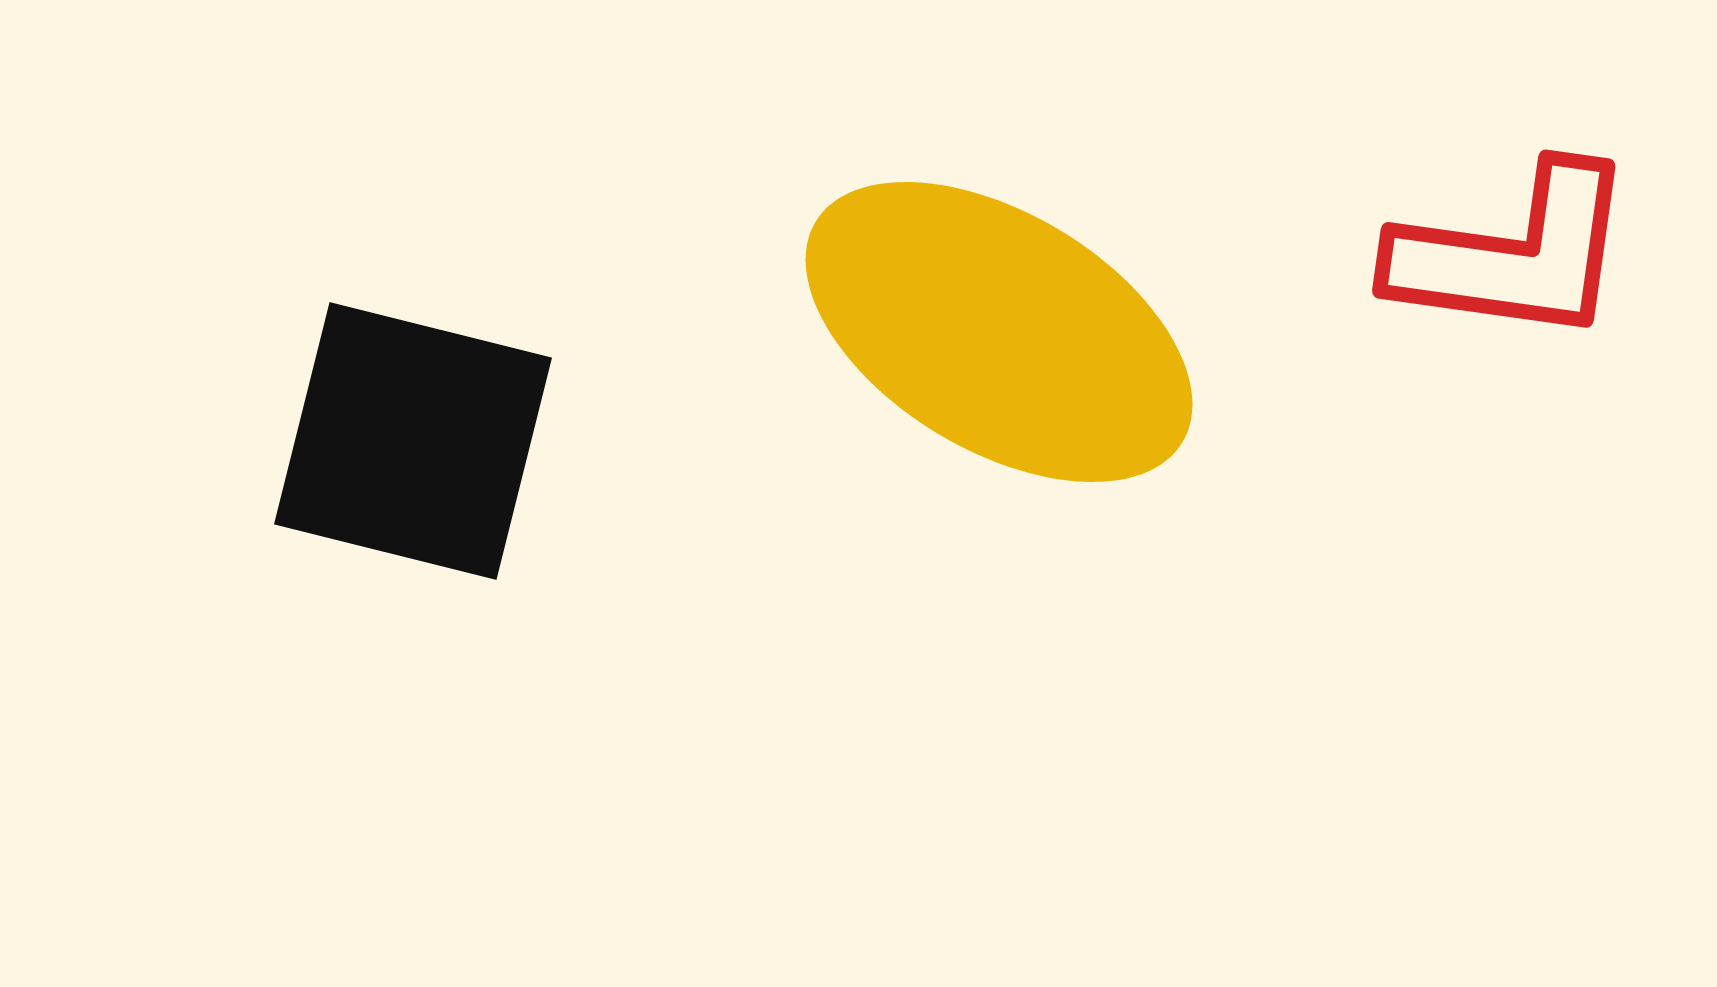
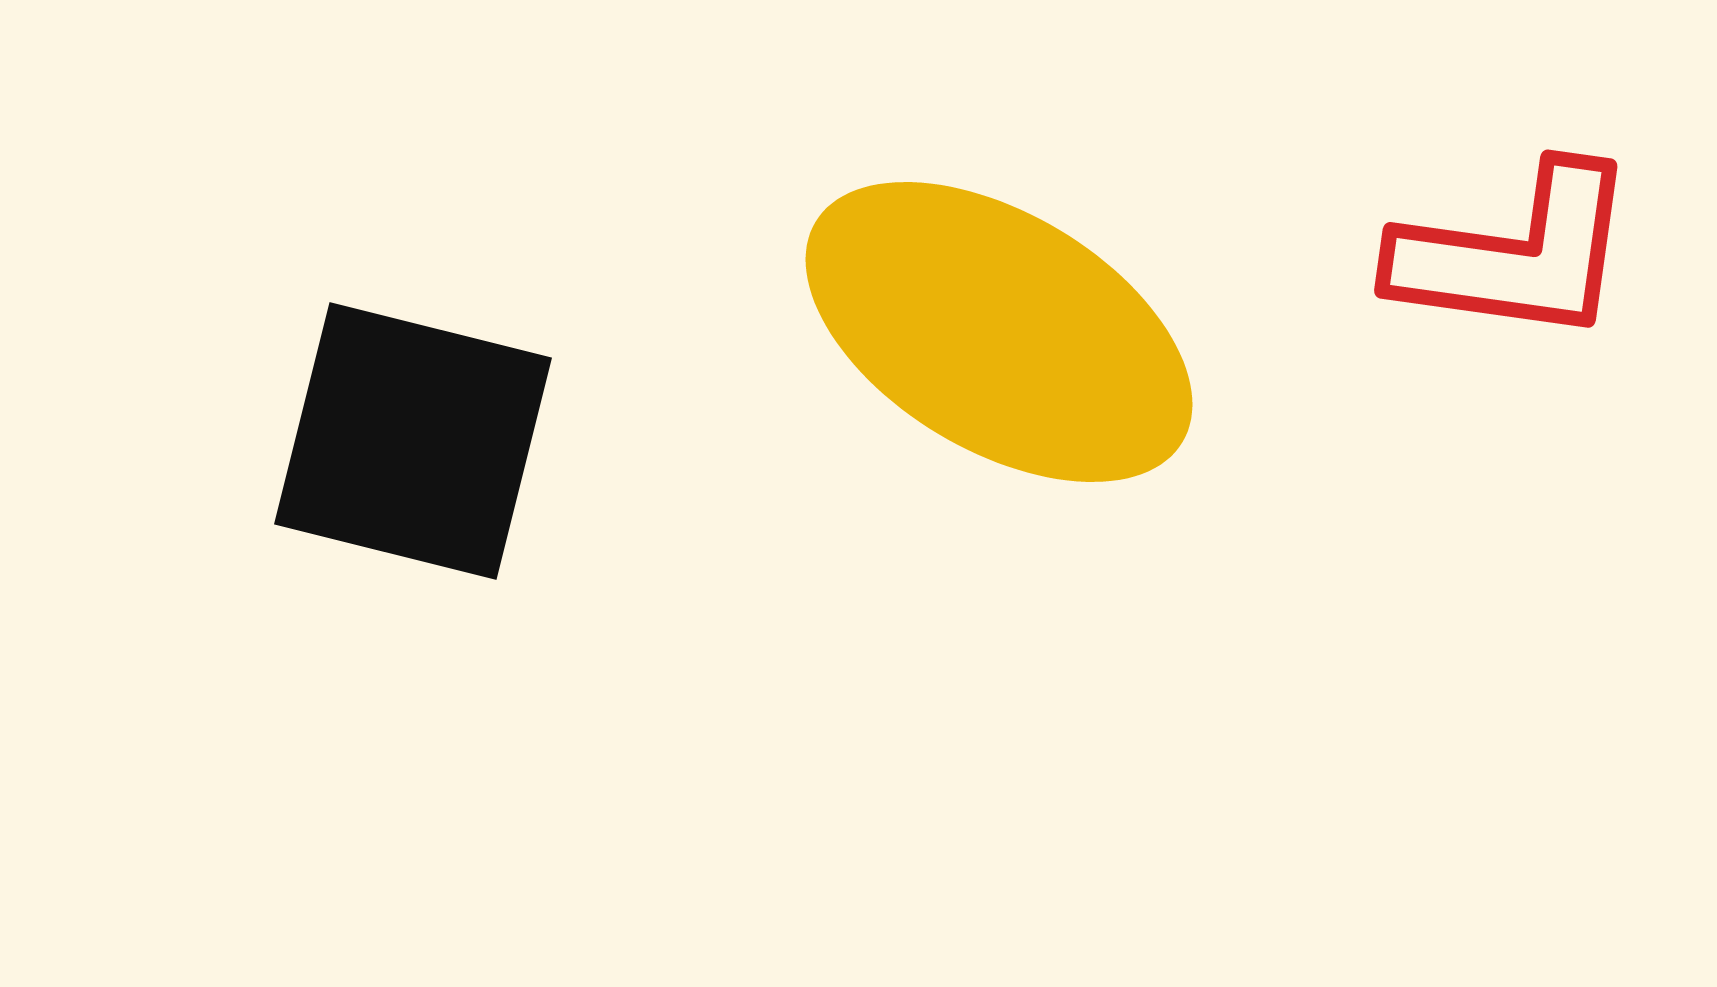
red L-shape: moved 2 px right
